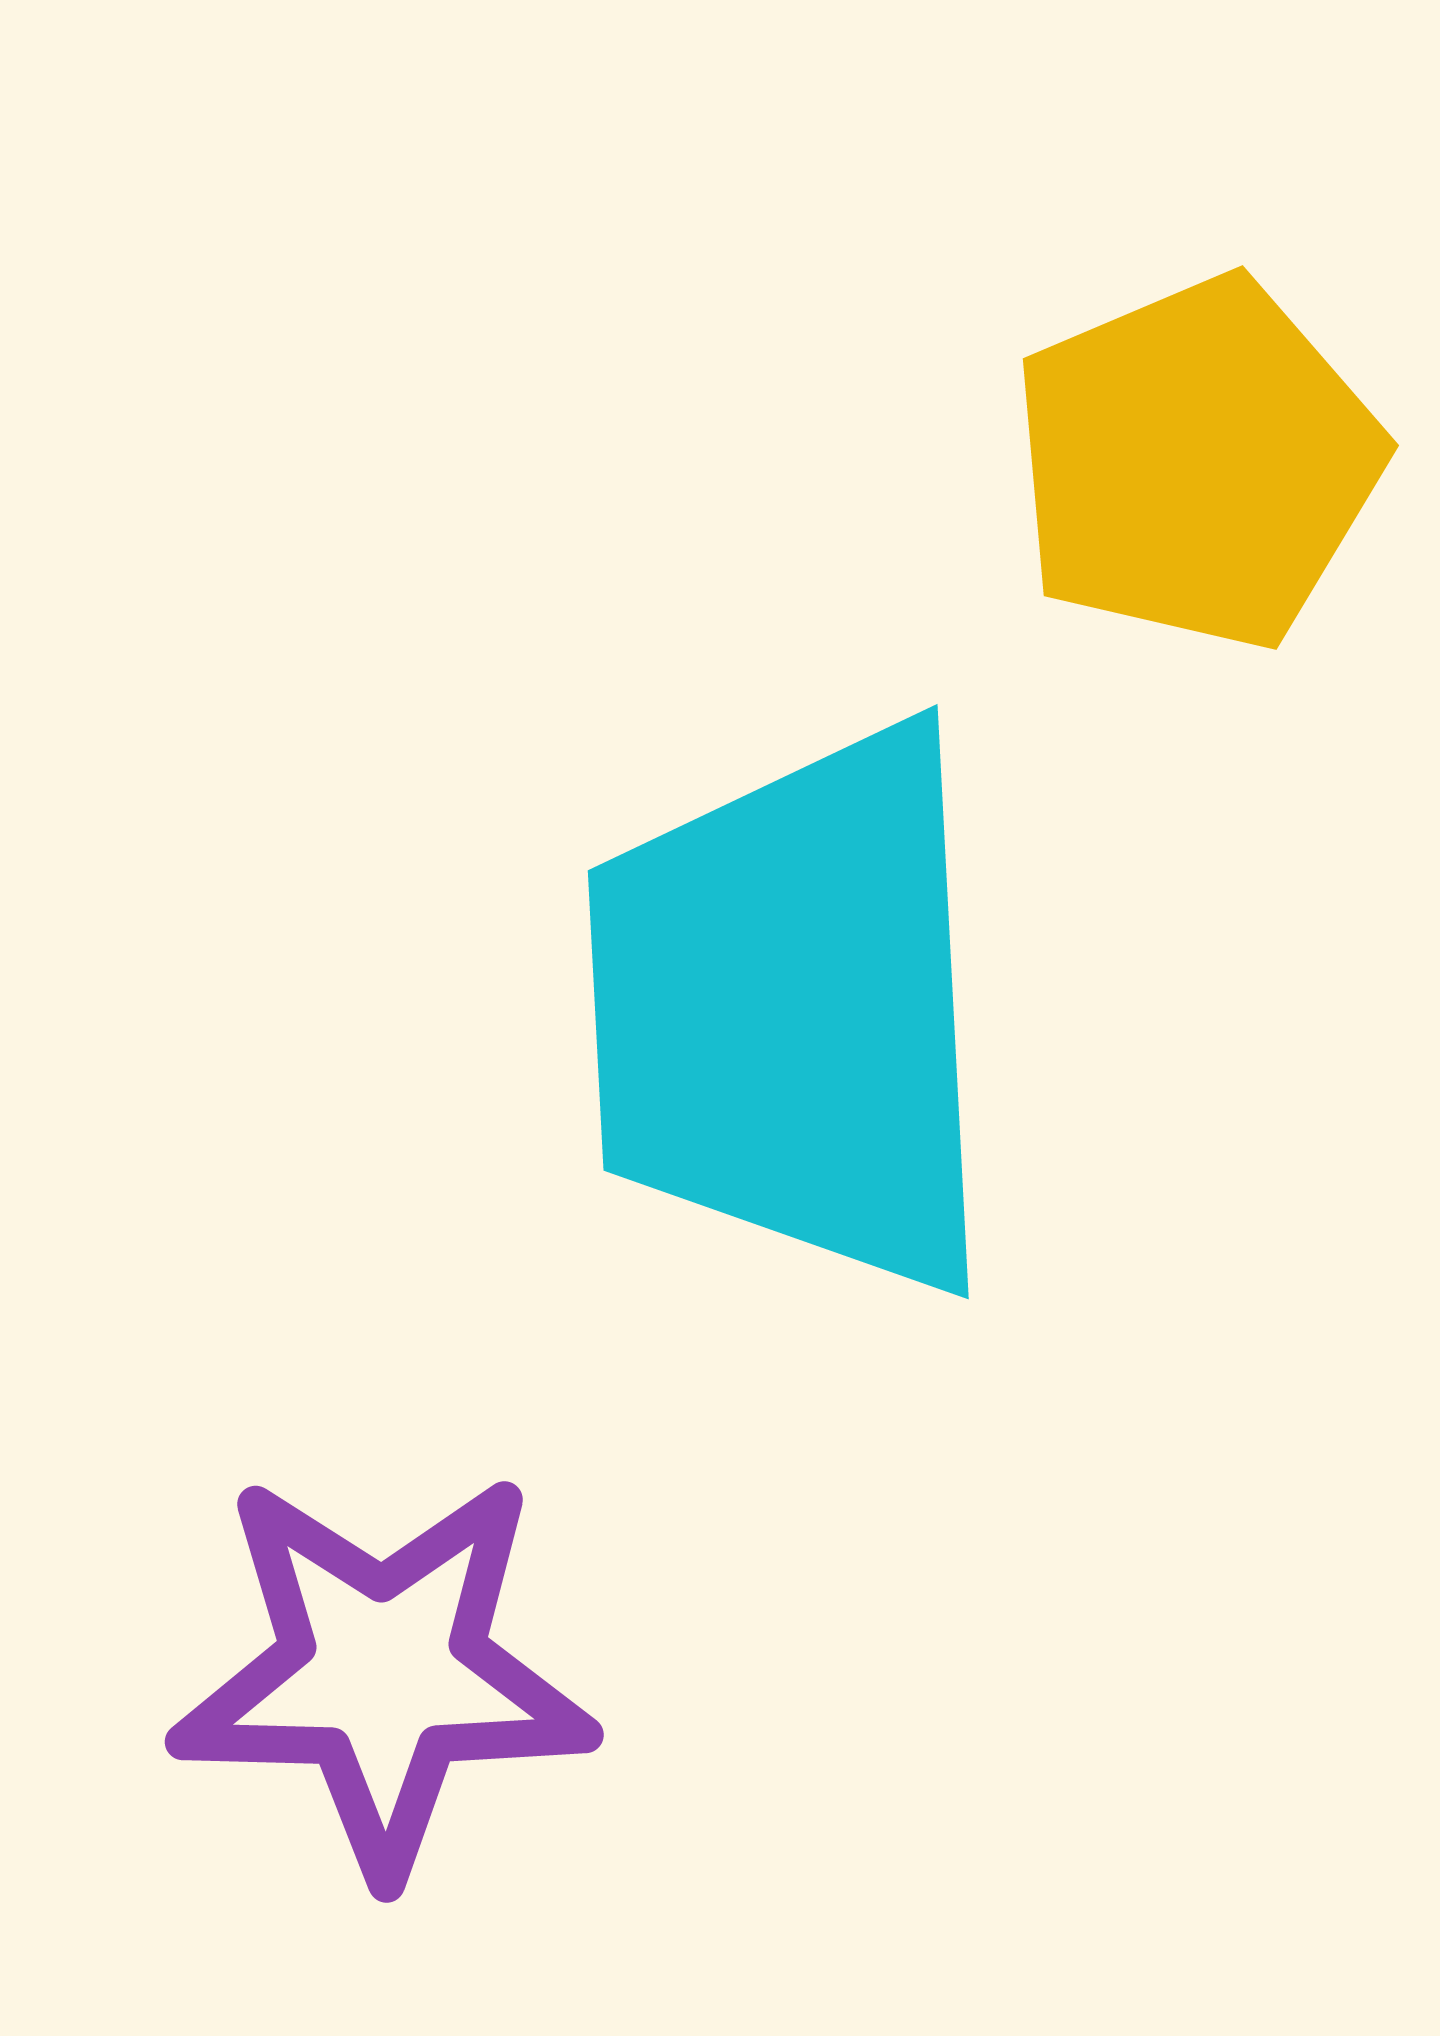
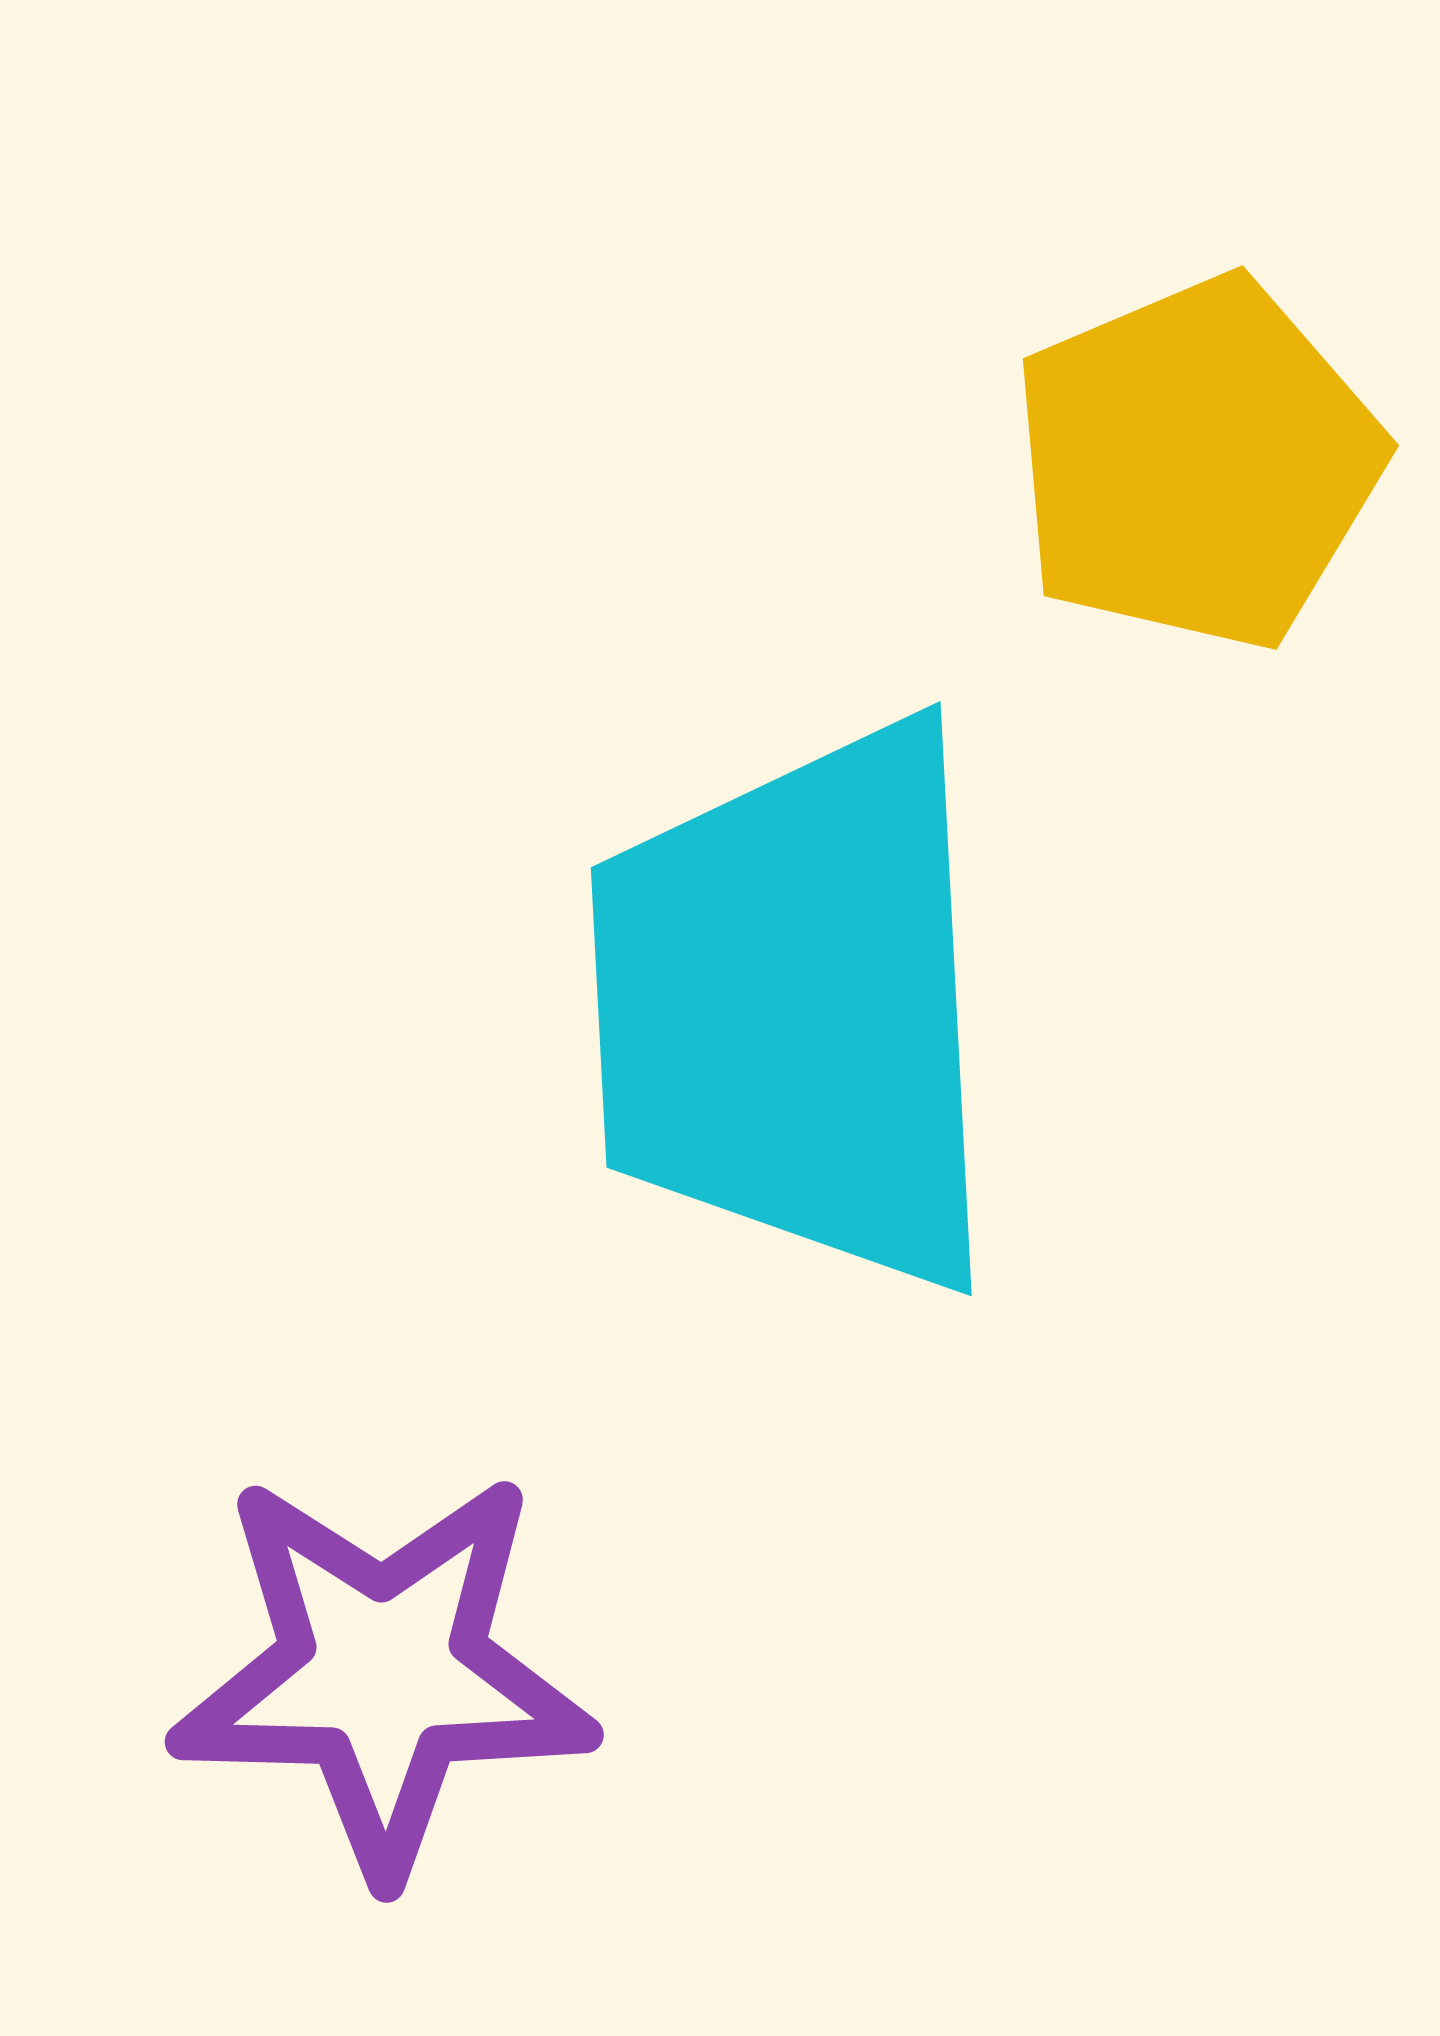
cyan trapezoid: moved 3 px right, 3 px up
